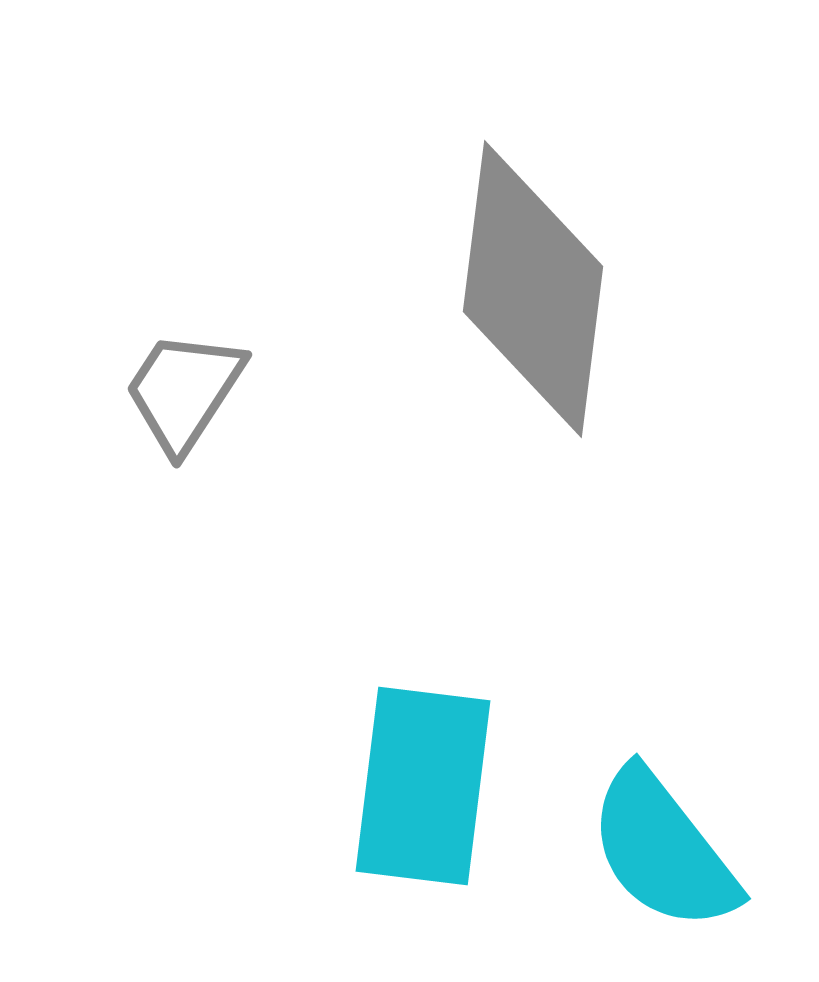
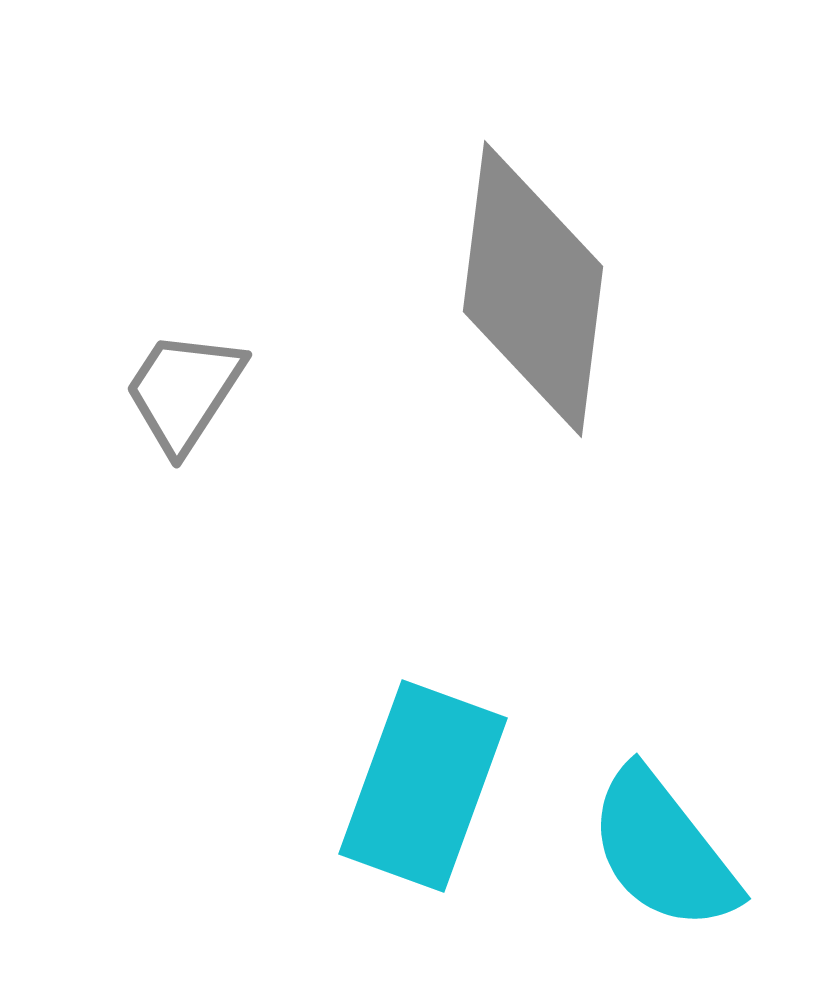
cyan rectangle: rotated 13 degrees clockwise
